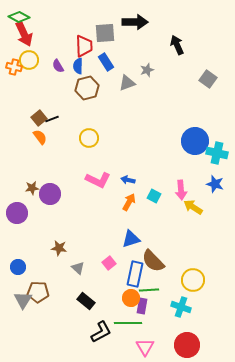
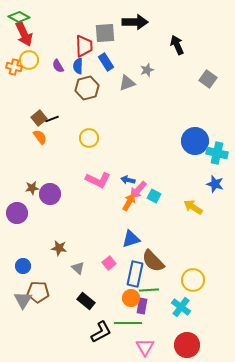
pink arrow at (181, 190): moved 43 px left; rotated 48 degrees clockwise
blue circle at (18, 267): moved 5 px right, 1 px up
cyan cross at (181, 307): rotated 18 degrees clockwise
